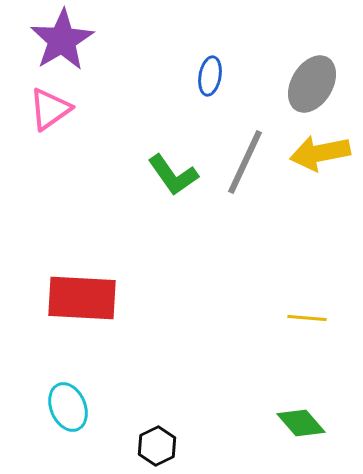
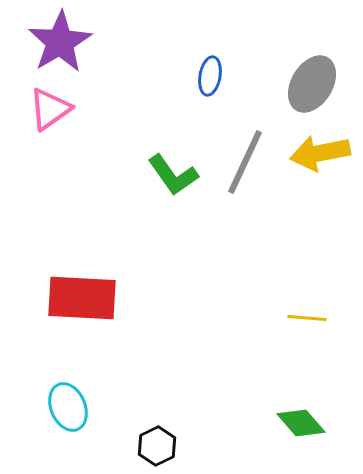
purple star: moved 2 px left, 2 px down
